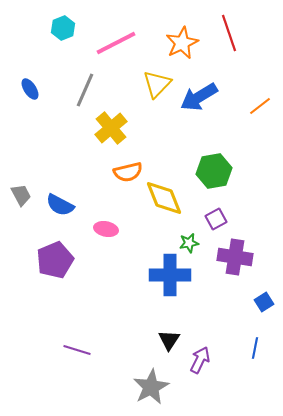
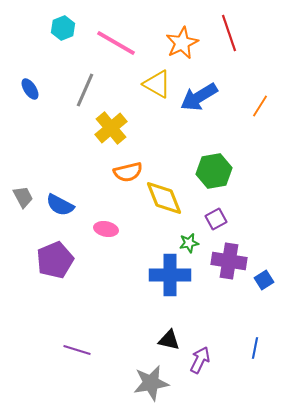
pink line: rotated 57 degrees clockwise
yellow triangle: rotated 44 degrees counterclockwise
orange line: rotated 20 degrees counterclockwise
gray trapezoid: moved 2 px right, 2 px down
purple cross: moved 6 px left, 4 px down
blue square: moved 22 px up
black triangle: rotated 50 degrees counterclockwise
gray star: moved 4 px up; rotated 18 degrees clockwise
